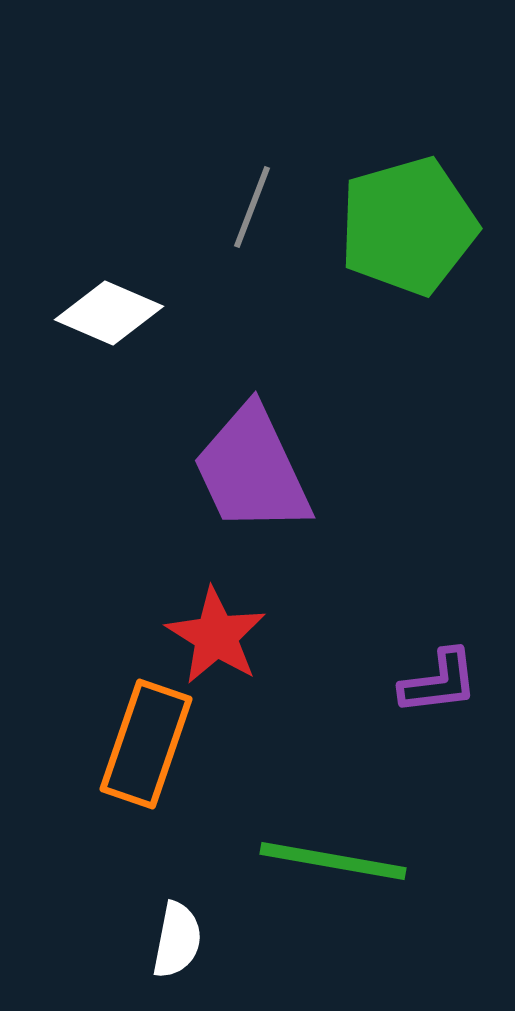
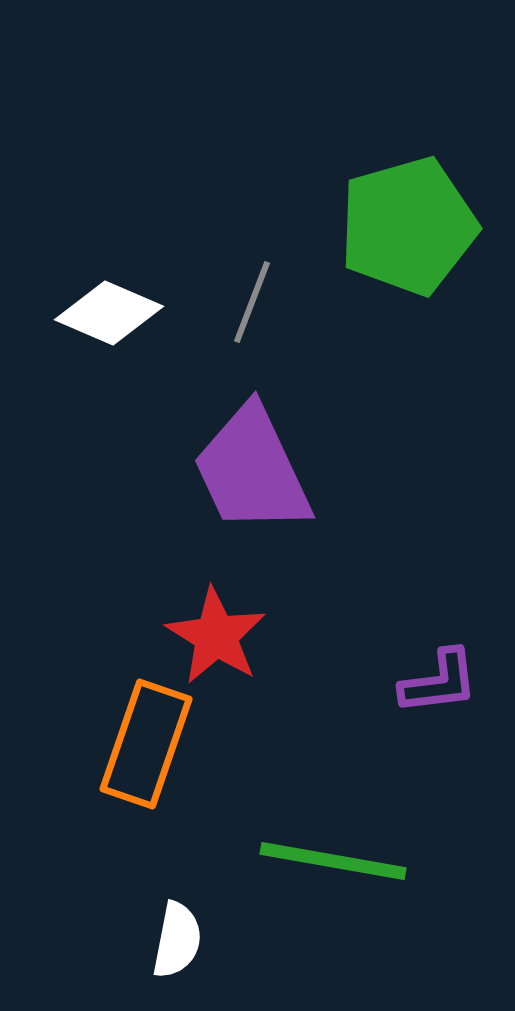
gray line: moved 95 px down
